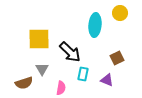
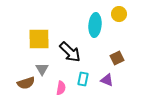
yellow circle: moved 1 px left, 1 px down
cyan rectangle: moved 5 px down
brown semicircle: moved 2 px right
